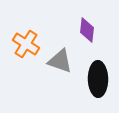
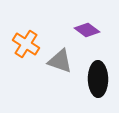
purple diamond: rotated 60 degrees counterclockwise
